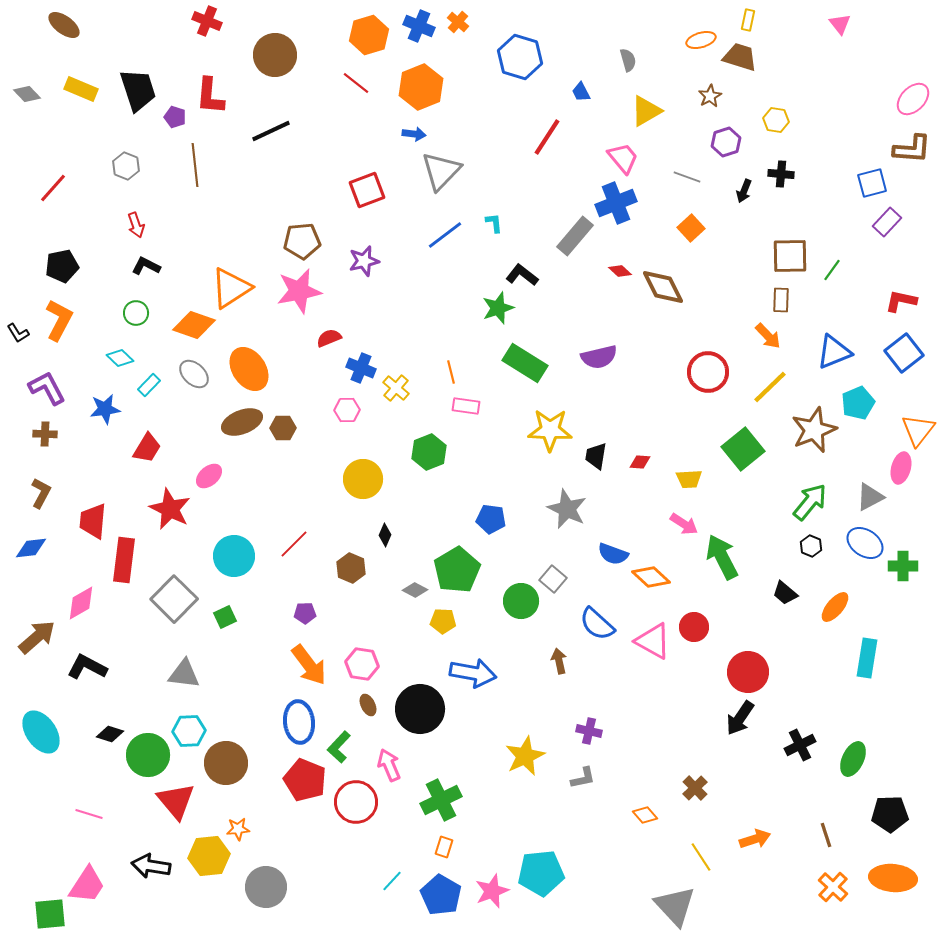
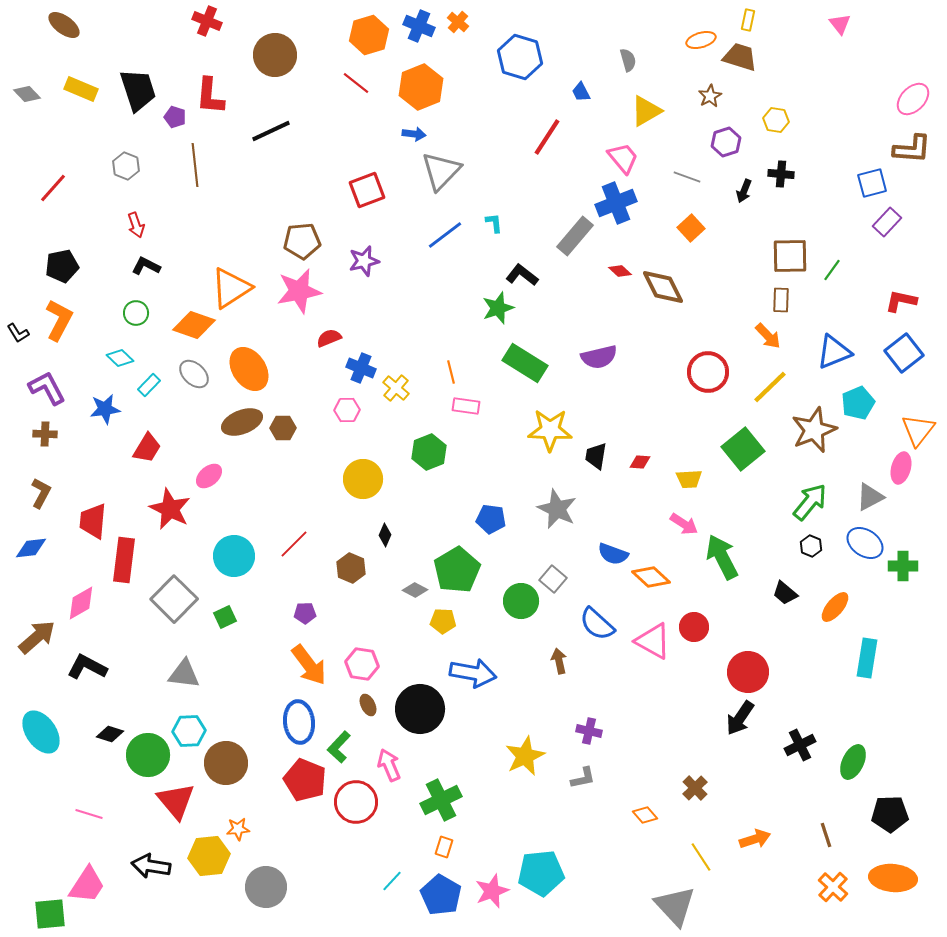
gray star at (567, 509): moved 10 px left
green ellipse at (853, 759): moved 3 px down
